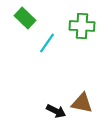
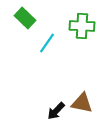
black arrow: rotated 108 degrees clockwise
